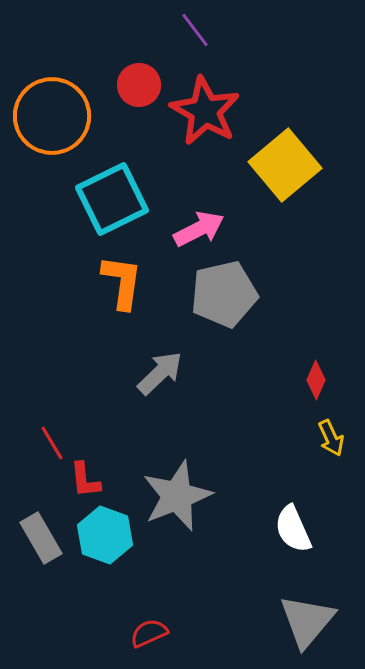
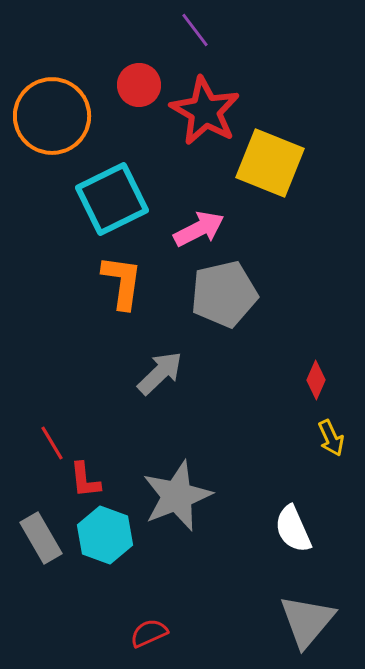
yellow square: moved 15 px left, 2 px up; rotated 28 degrees counterclockwise
